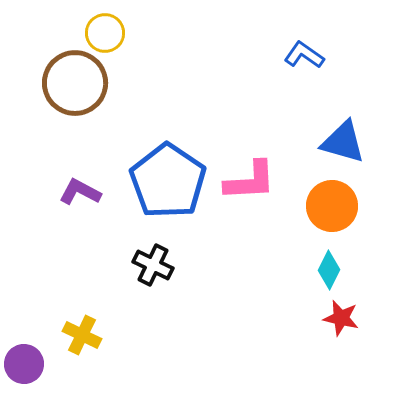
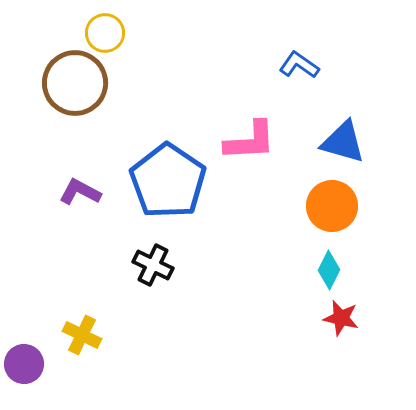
blue L-shape: moved 5 px left, 10 px down
pink L-shape: moved 40 px up
